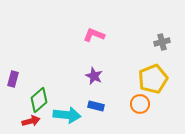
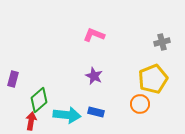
blue rectangle: moved 6 px down
red arrow: rotated 66 degrees counterclockwise
